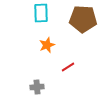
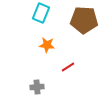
cyan rectangle: rotated 24 degrees clockwise
brown pentagon: moved 1 px right, 1 px down
orange star: rotated 28 degrees clockwise
